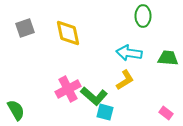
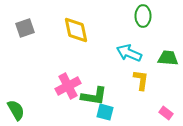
yellow diamond: moved 8 px right, 3 px up
cyan arrow: rotated 15 degrees clockwise
yellow L-shape: moved 16 px right; rotated 50 degrees counterclockwise
pink cross: moved 3 px up
green L-shape: rotated 32 degrees counterclockwise
